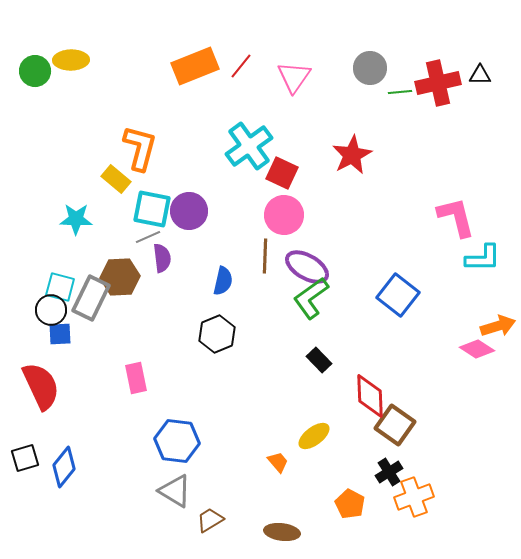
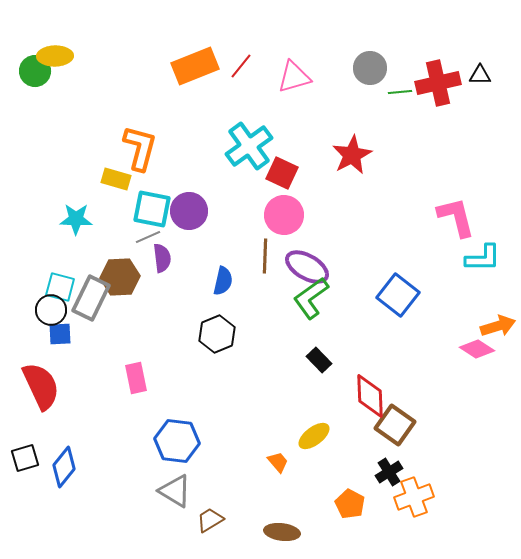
yellow ellipse at (71, 60): moved 16 px left, 4 px up
pink triangle at (294, 77): rotated 39 degrees clockwise
yellow rectangle at (116, 179): rotated 24 degrees counterclockwise
